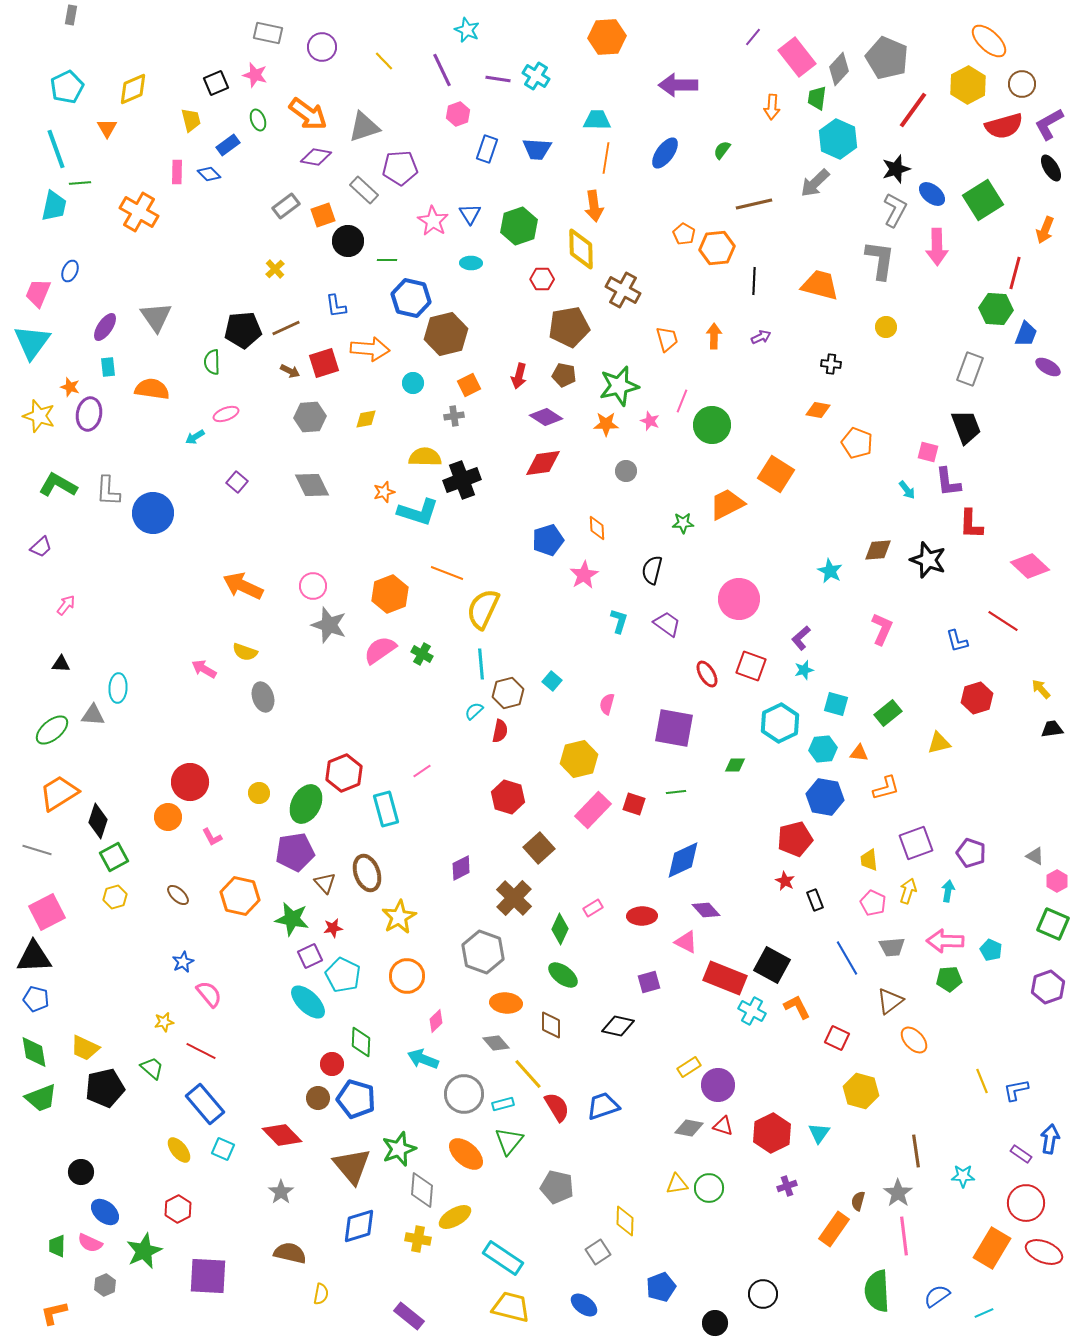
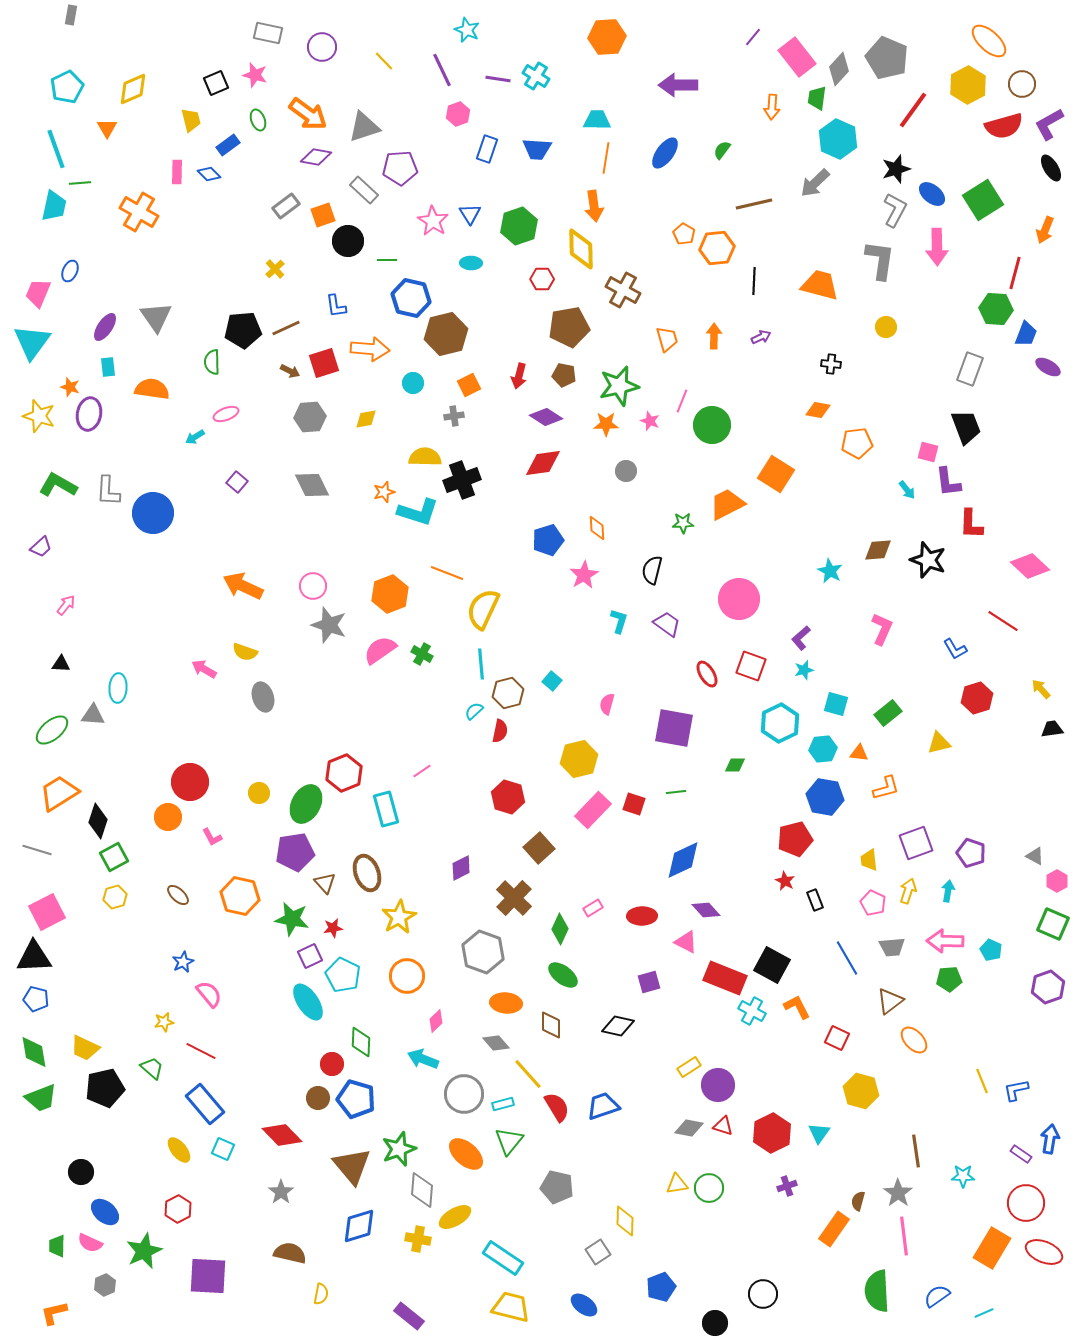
orange pentagon at (857, 443): rotated 28 degrees counterclockwise
blue L-shape at (957, 641): moved 2 px left, 8 px down; rotated 15 degrees counterclockwise
cyan ellipse at (308, 1002): rotated 12 degrees clockwise
